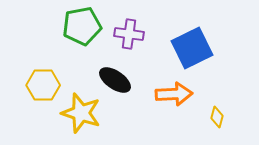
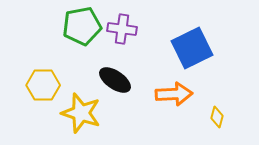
purple cross: moved 7 px left, 5 px up
